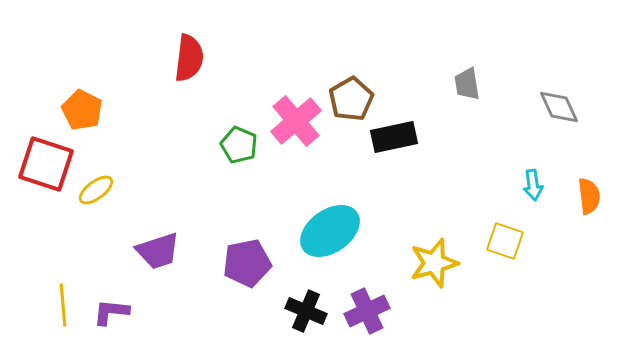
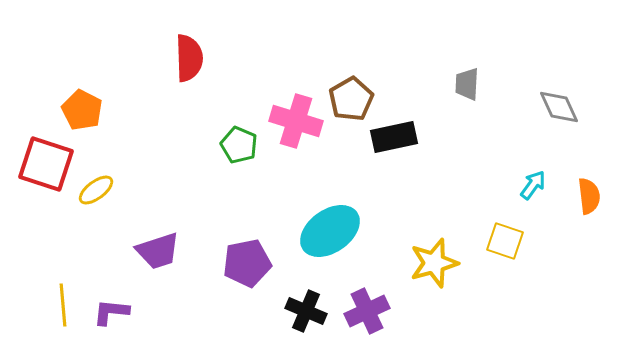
red semicircle: rotated 9 degrees counterclockwise
gray trapezoid: rotated 12 degrees clockwise
pink cross: rotated 33 degrees counterclockwise
cyan arrow: rotated 136 degrees counterclockwise
